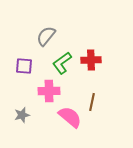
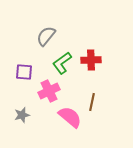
purple square: moved 6 px down
pink cross: rotated 25 degrees counterclockwise
